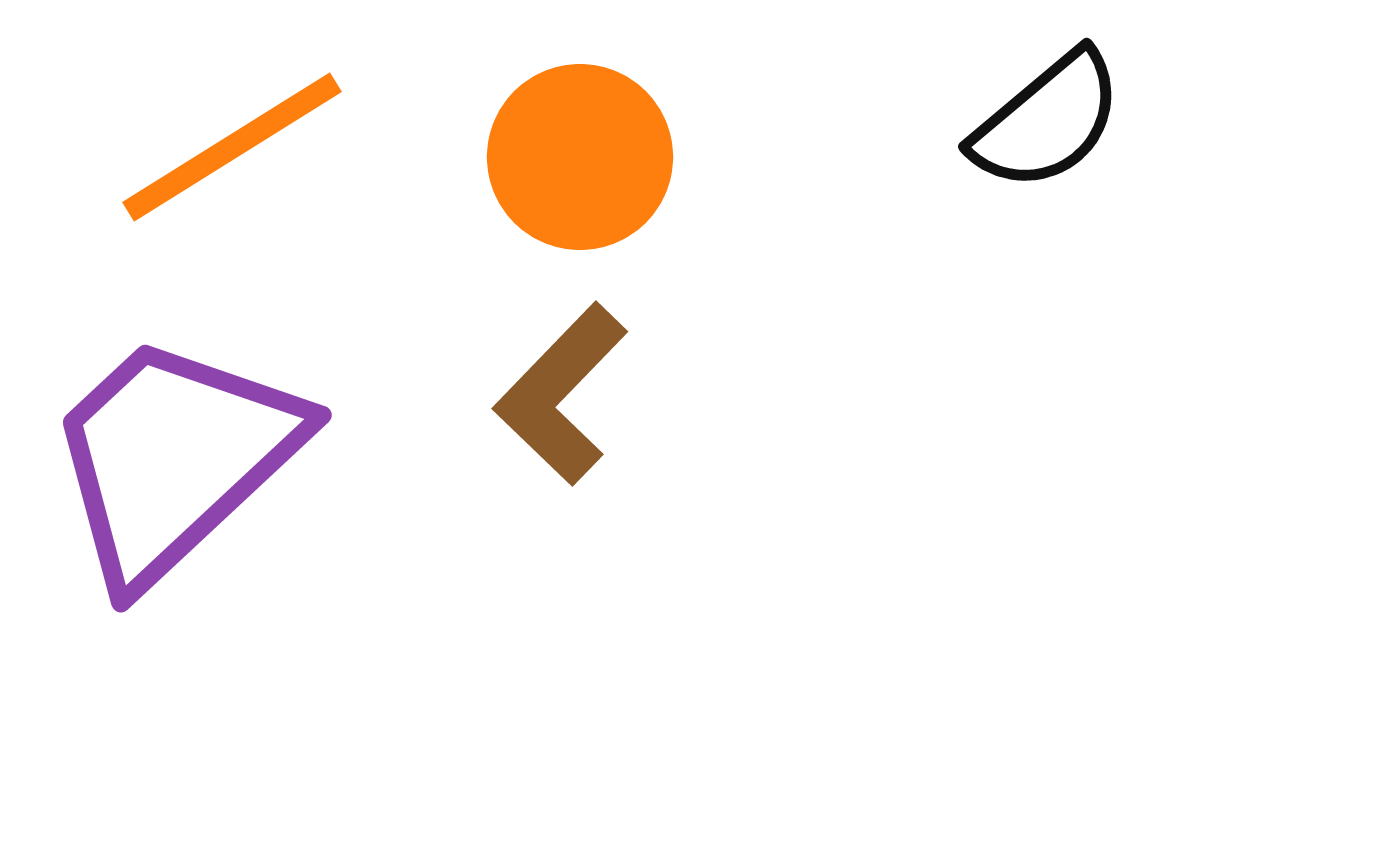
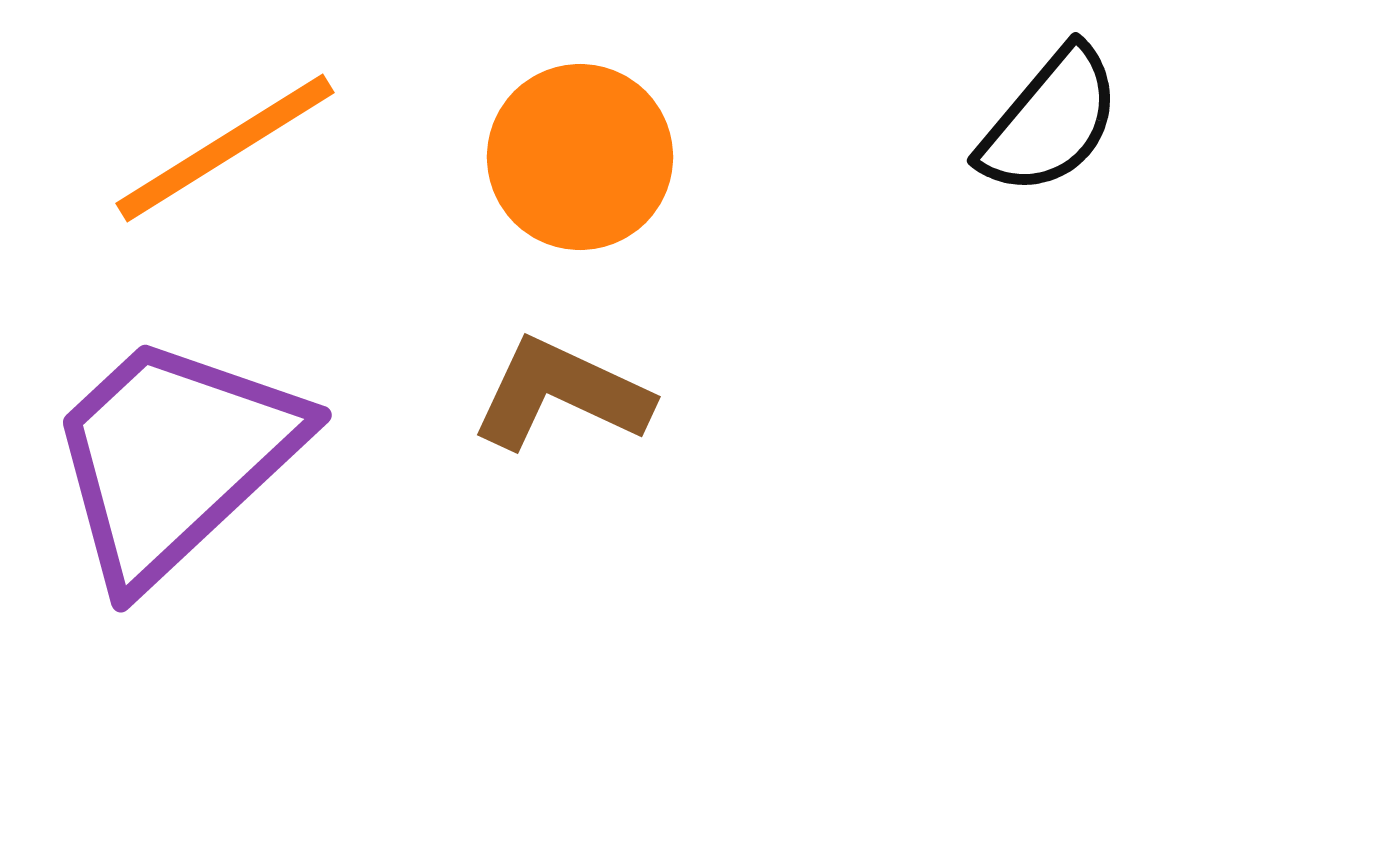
black semicircle: moved 3 px right; rotated 10 degrees counterclockwise
orange line: moved 7 px left, 1 px down
brown L-shape: rotated 71 degrees clockwise
